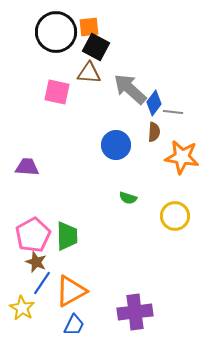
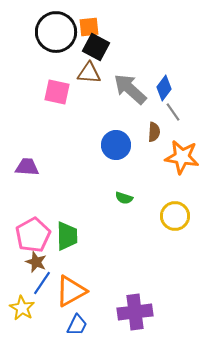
blue diamond: moved 10 px right, 15 px up
gray line: rotated 48 degrees clockwise
green semicircle: moved 4 px left
blue trapezoid: moved 3 px right
